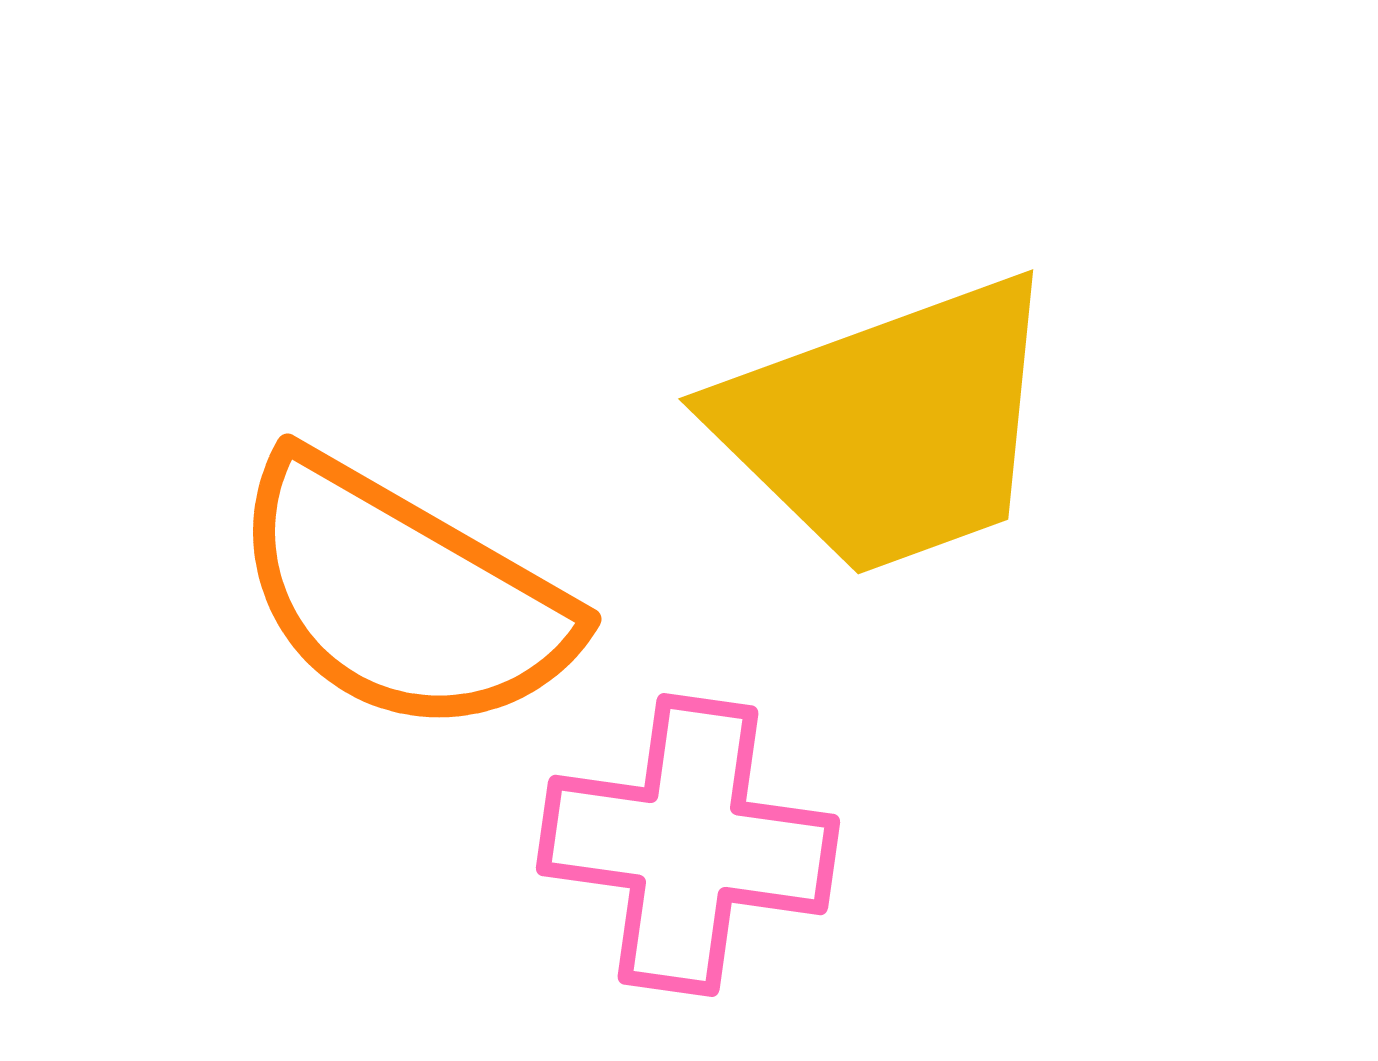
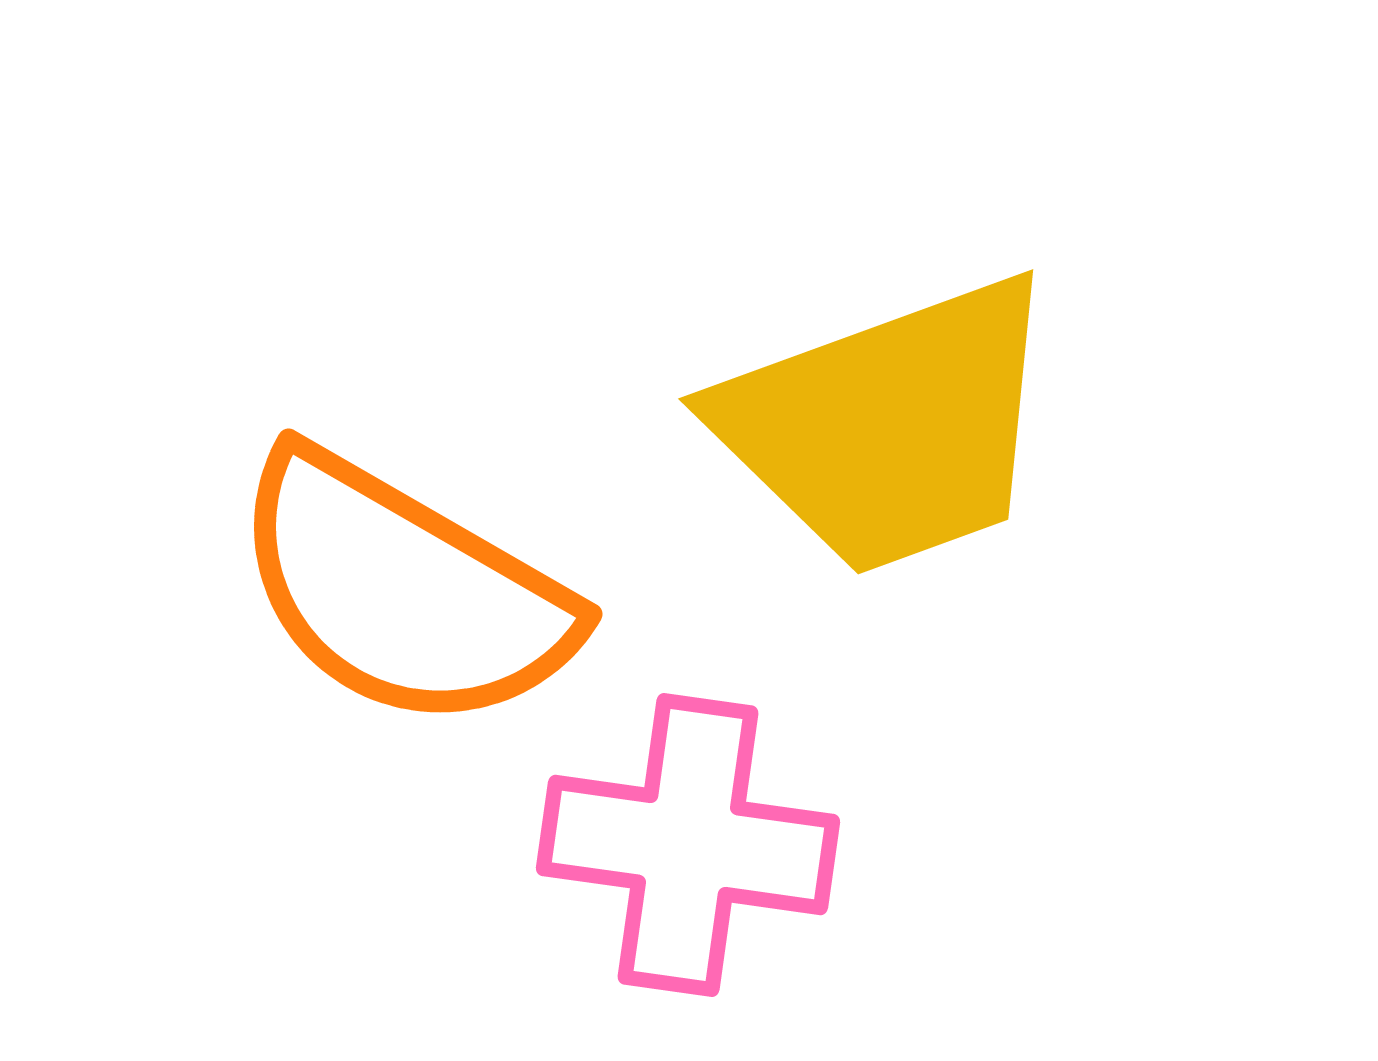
orange semicircle: moved 1 px right, 5 px up
